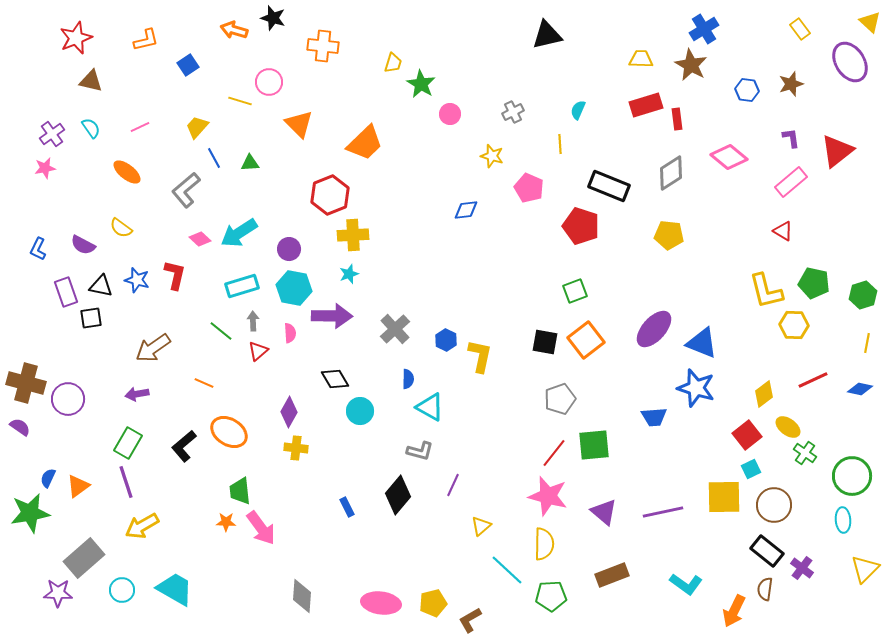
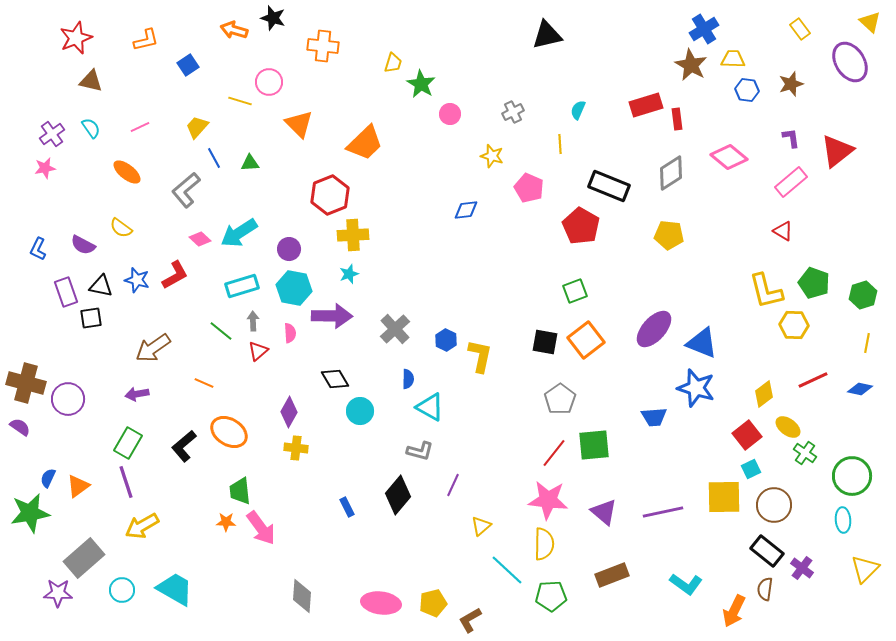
yellow trapezoid at (641, 59): moved 92 px right
red pentagon at (581, 226): rotated 12 degrees clockwise
red L-shape at (175, 275): rotated 48 degrees clockwise
green pentagon at (814, 283): rotated 8 degrees clockwise
gray pentagon at (560, 399): rotated 16 degrees counterclockwise
pink star at (548, 496): moved 4 px down; rotated 9 degrees counterclockwise
